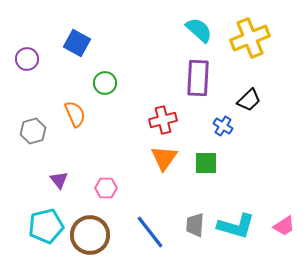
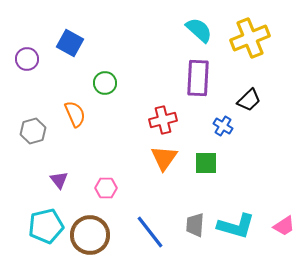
blue square: moved 7 px left
